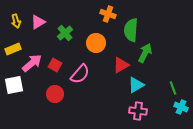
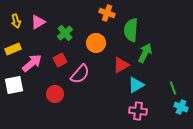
orange cross: moved 1 px left, 1 px up
red square: moved 5 px right, 5 px up; rotated 32 degrees clockwise
